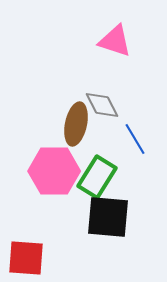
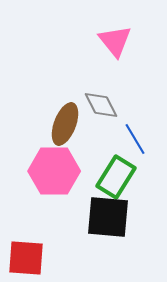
pink triangle: rotated 33 degrees clockwise
gray diamond: moved 1 px left
brown ellipse: moved 11 px left; rotated 9 degrees clockwise
green rectangle: moved 19 px right
